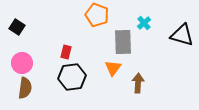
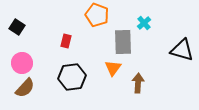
black triangle: moved 15 px down
red rectangle: moved 11 px up
brown semicircle: rotated 35 degrees clockwise
